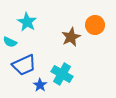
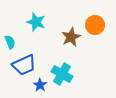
cyan star: moved 9 px right; rotated 12 degrees counterclockwise
cyan semicircle: rotated 136 degrees counterclockwise
